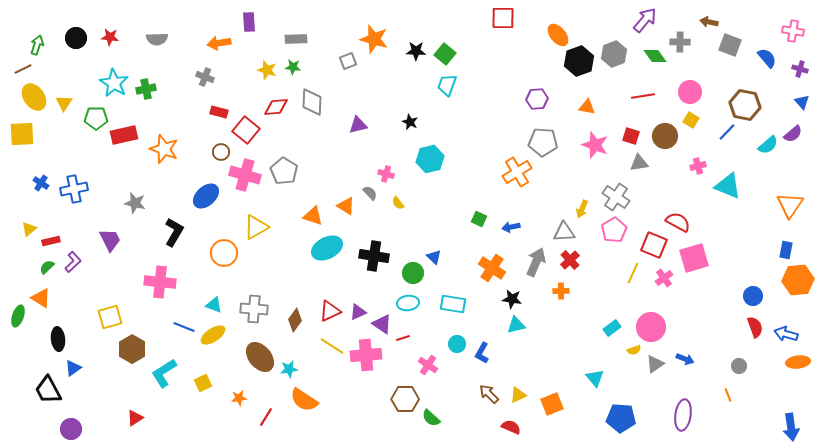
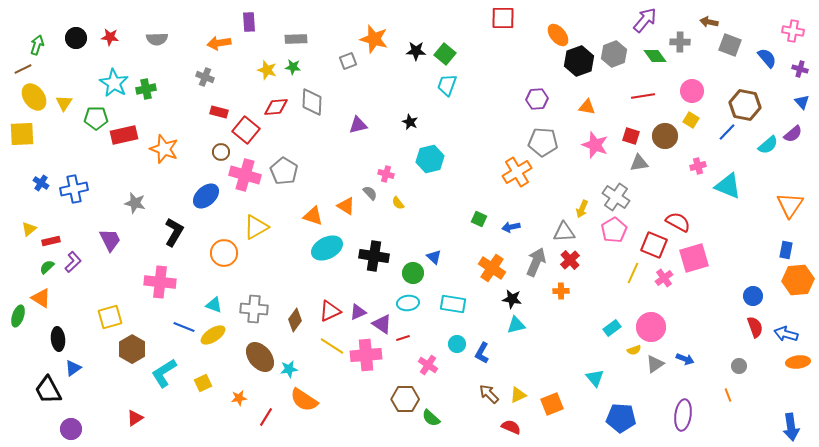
pink circle at (690, 92): moved 2 px right, 1 px up
